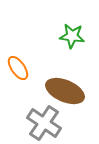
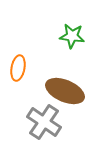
orange ellipse: rotated 45 degrees clockwise
gray cross: moved 1 px up
